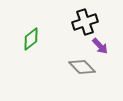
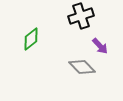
black cross: moved 4 px left, 6 px up
